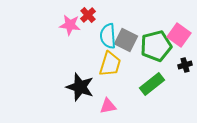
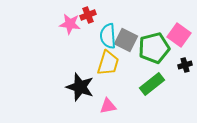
red cross: rotated 21 degrees clockwise
pink star: moved 1 px up
green pentagon: moved 2 px left, 2 px down
yellow trapezoid: moved 2 px left, 1 px up
